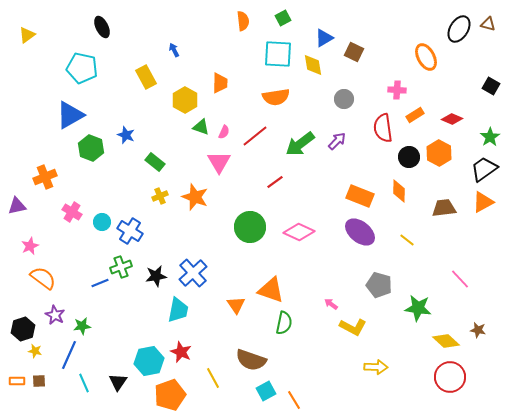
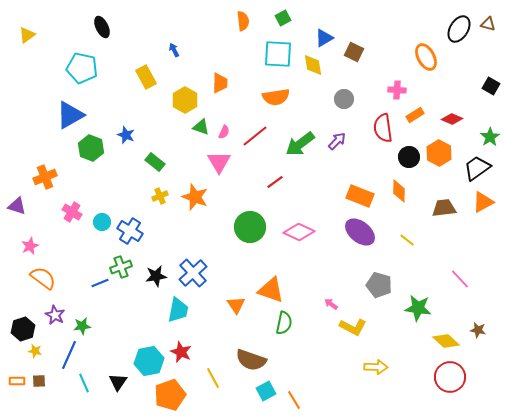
black trapezoid at (484, 169): moved 7 px left, 1 px up
purple triangle at (17, 206): rotated 30 degrees clockwise
